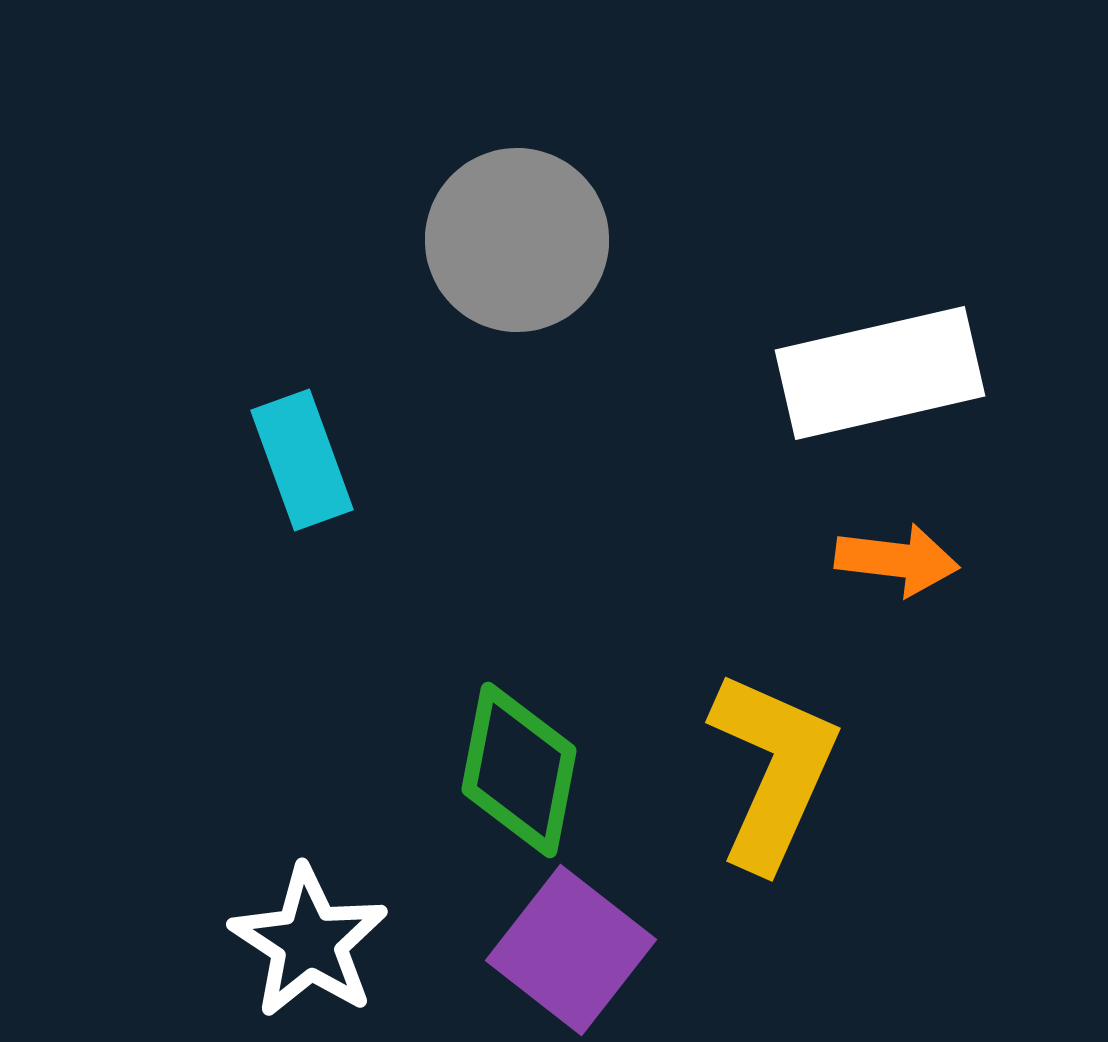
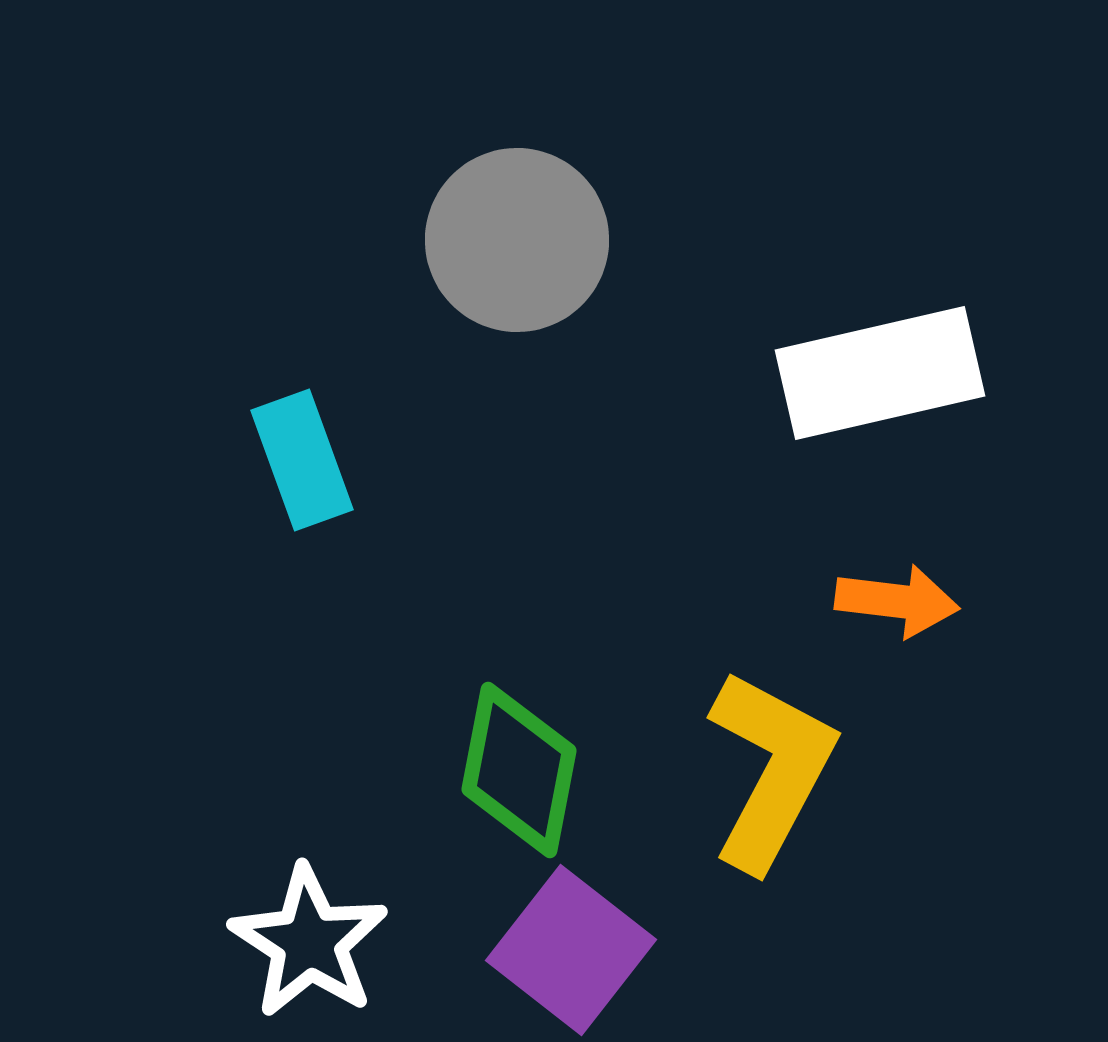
orange arrow: moved 41 px down
yellow L-shape: moved 2 px left; rotated 4 degrees clockwise
